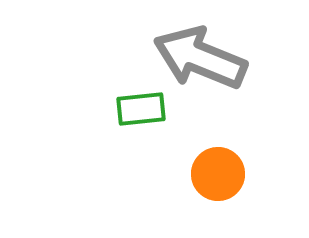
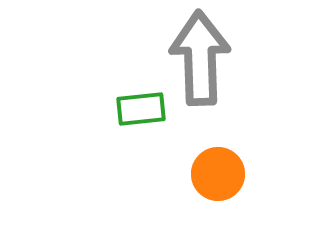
gray arrow: rotated 66 degrees clockwise
